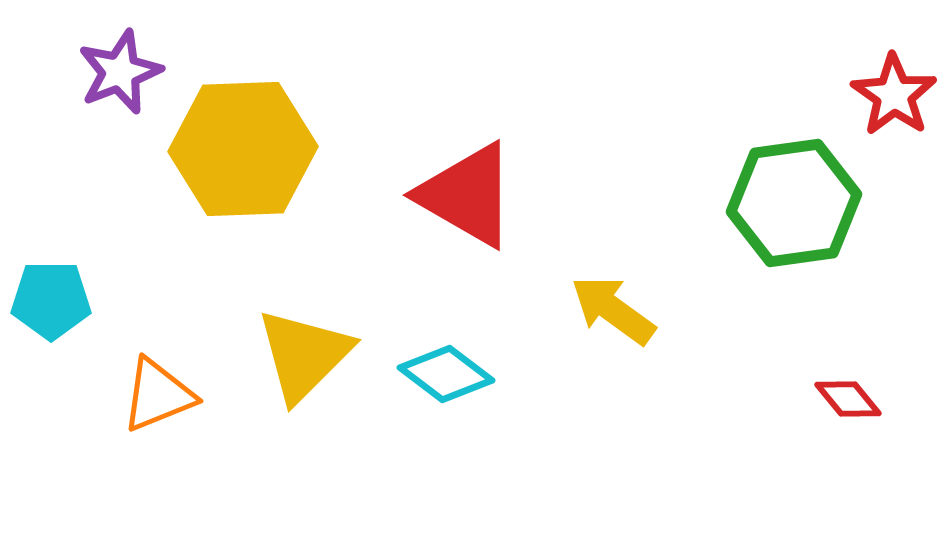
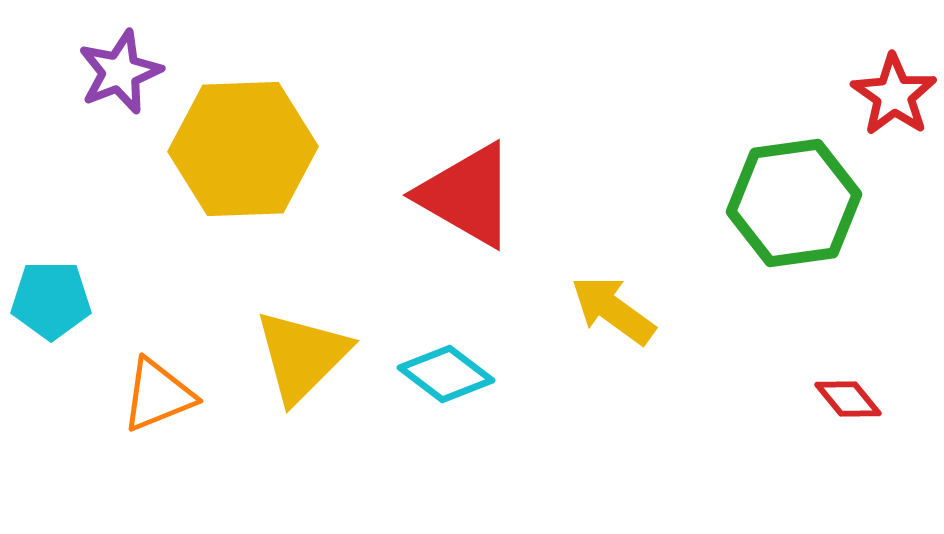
yellow triangle: moved 2 px left, 1 px down
